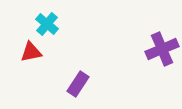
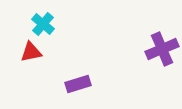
cyan cross: moved 4 px left
purple rectangle: rotated 40 degrees clockwise
